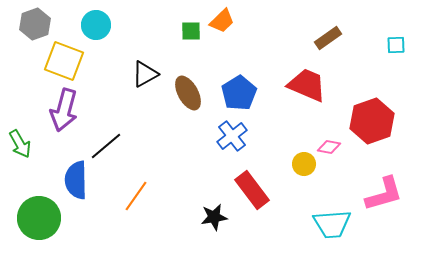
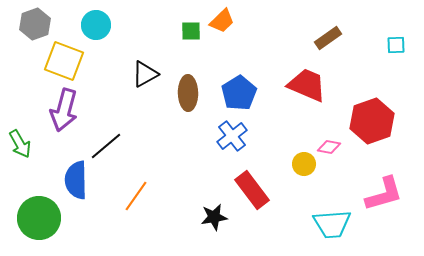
brown ellipse: rotated 28 degrees clockwise
